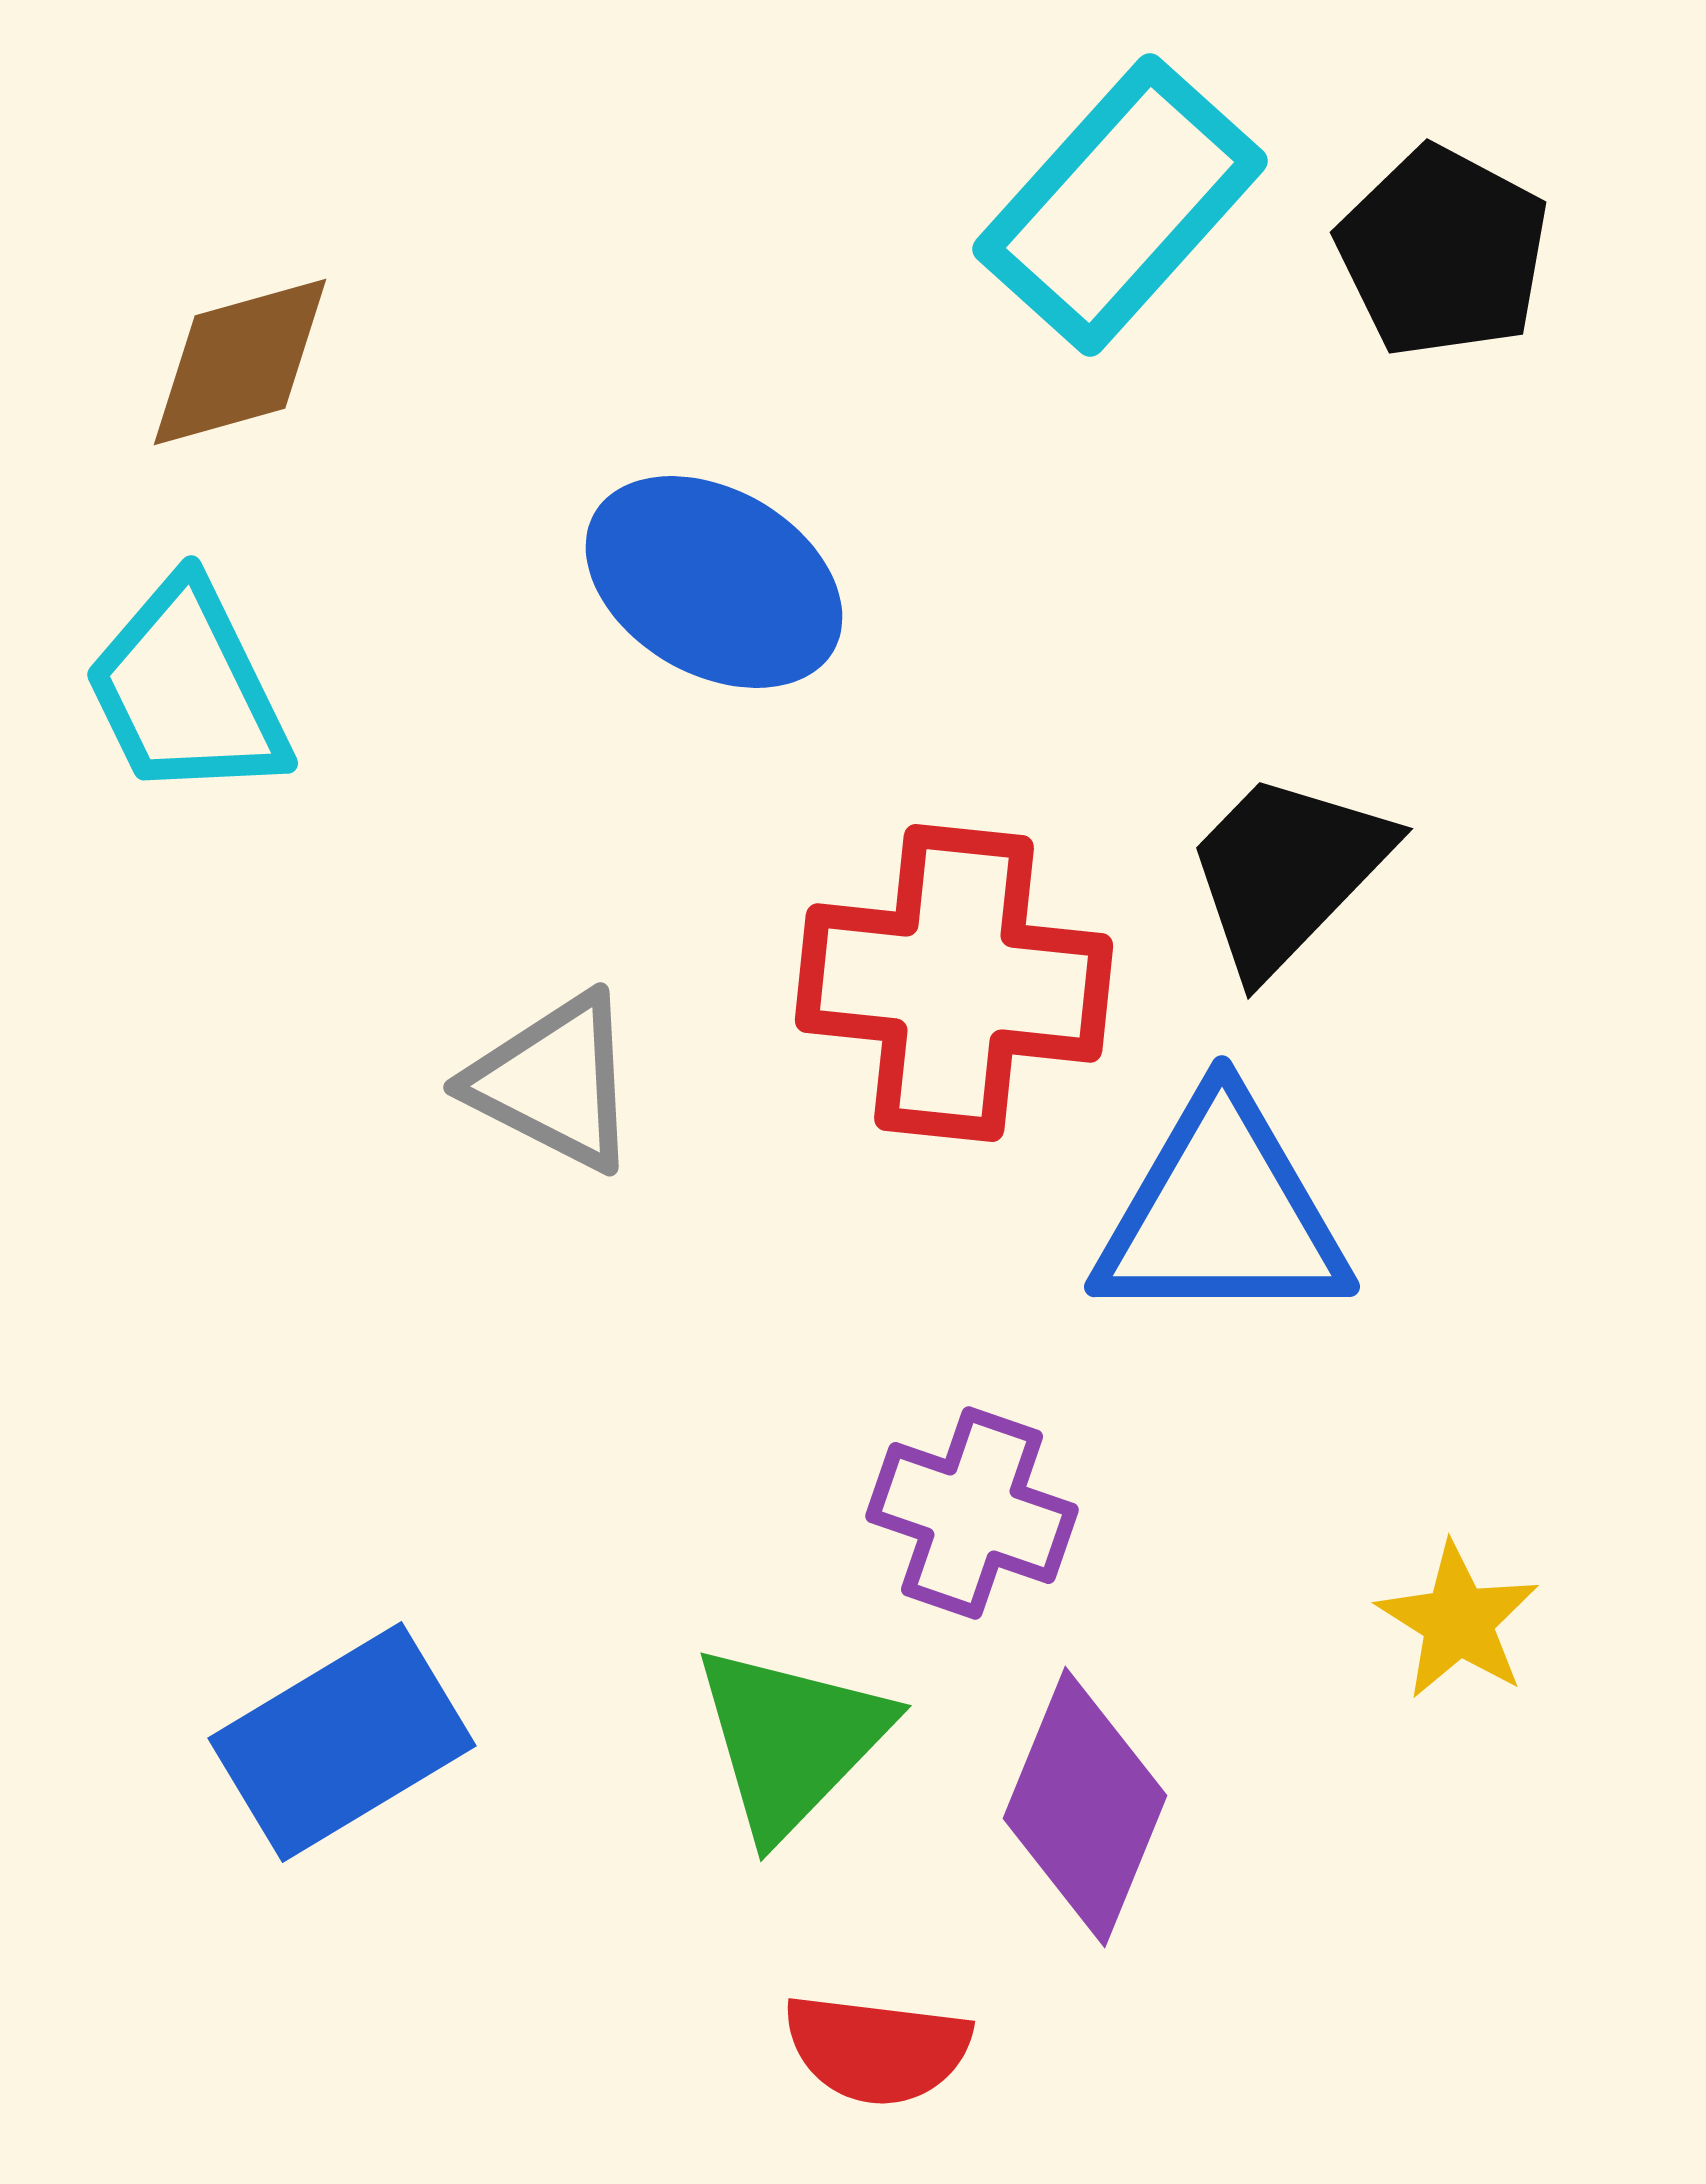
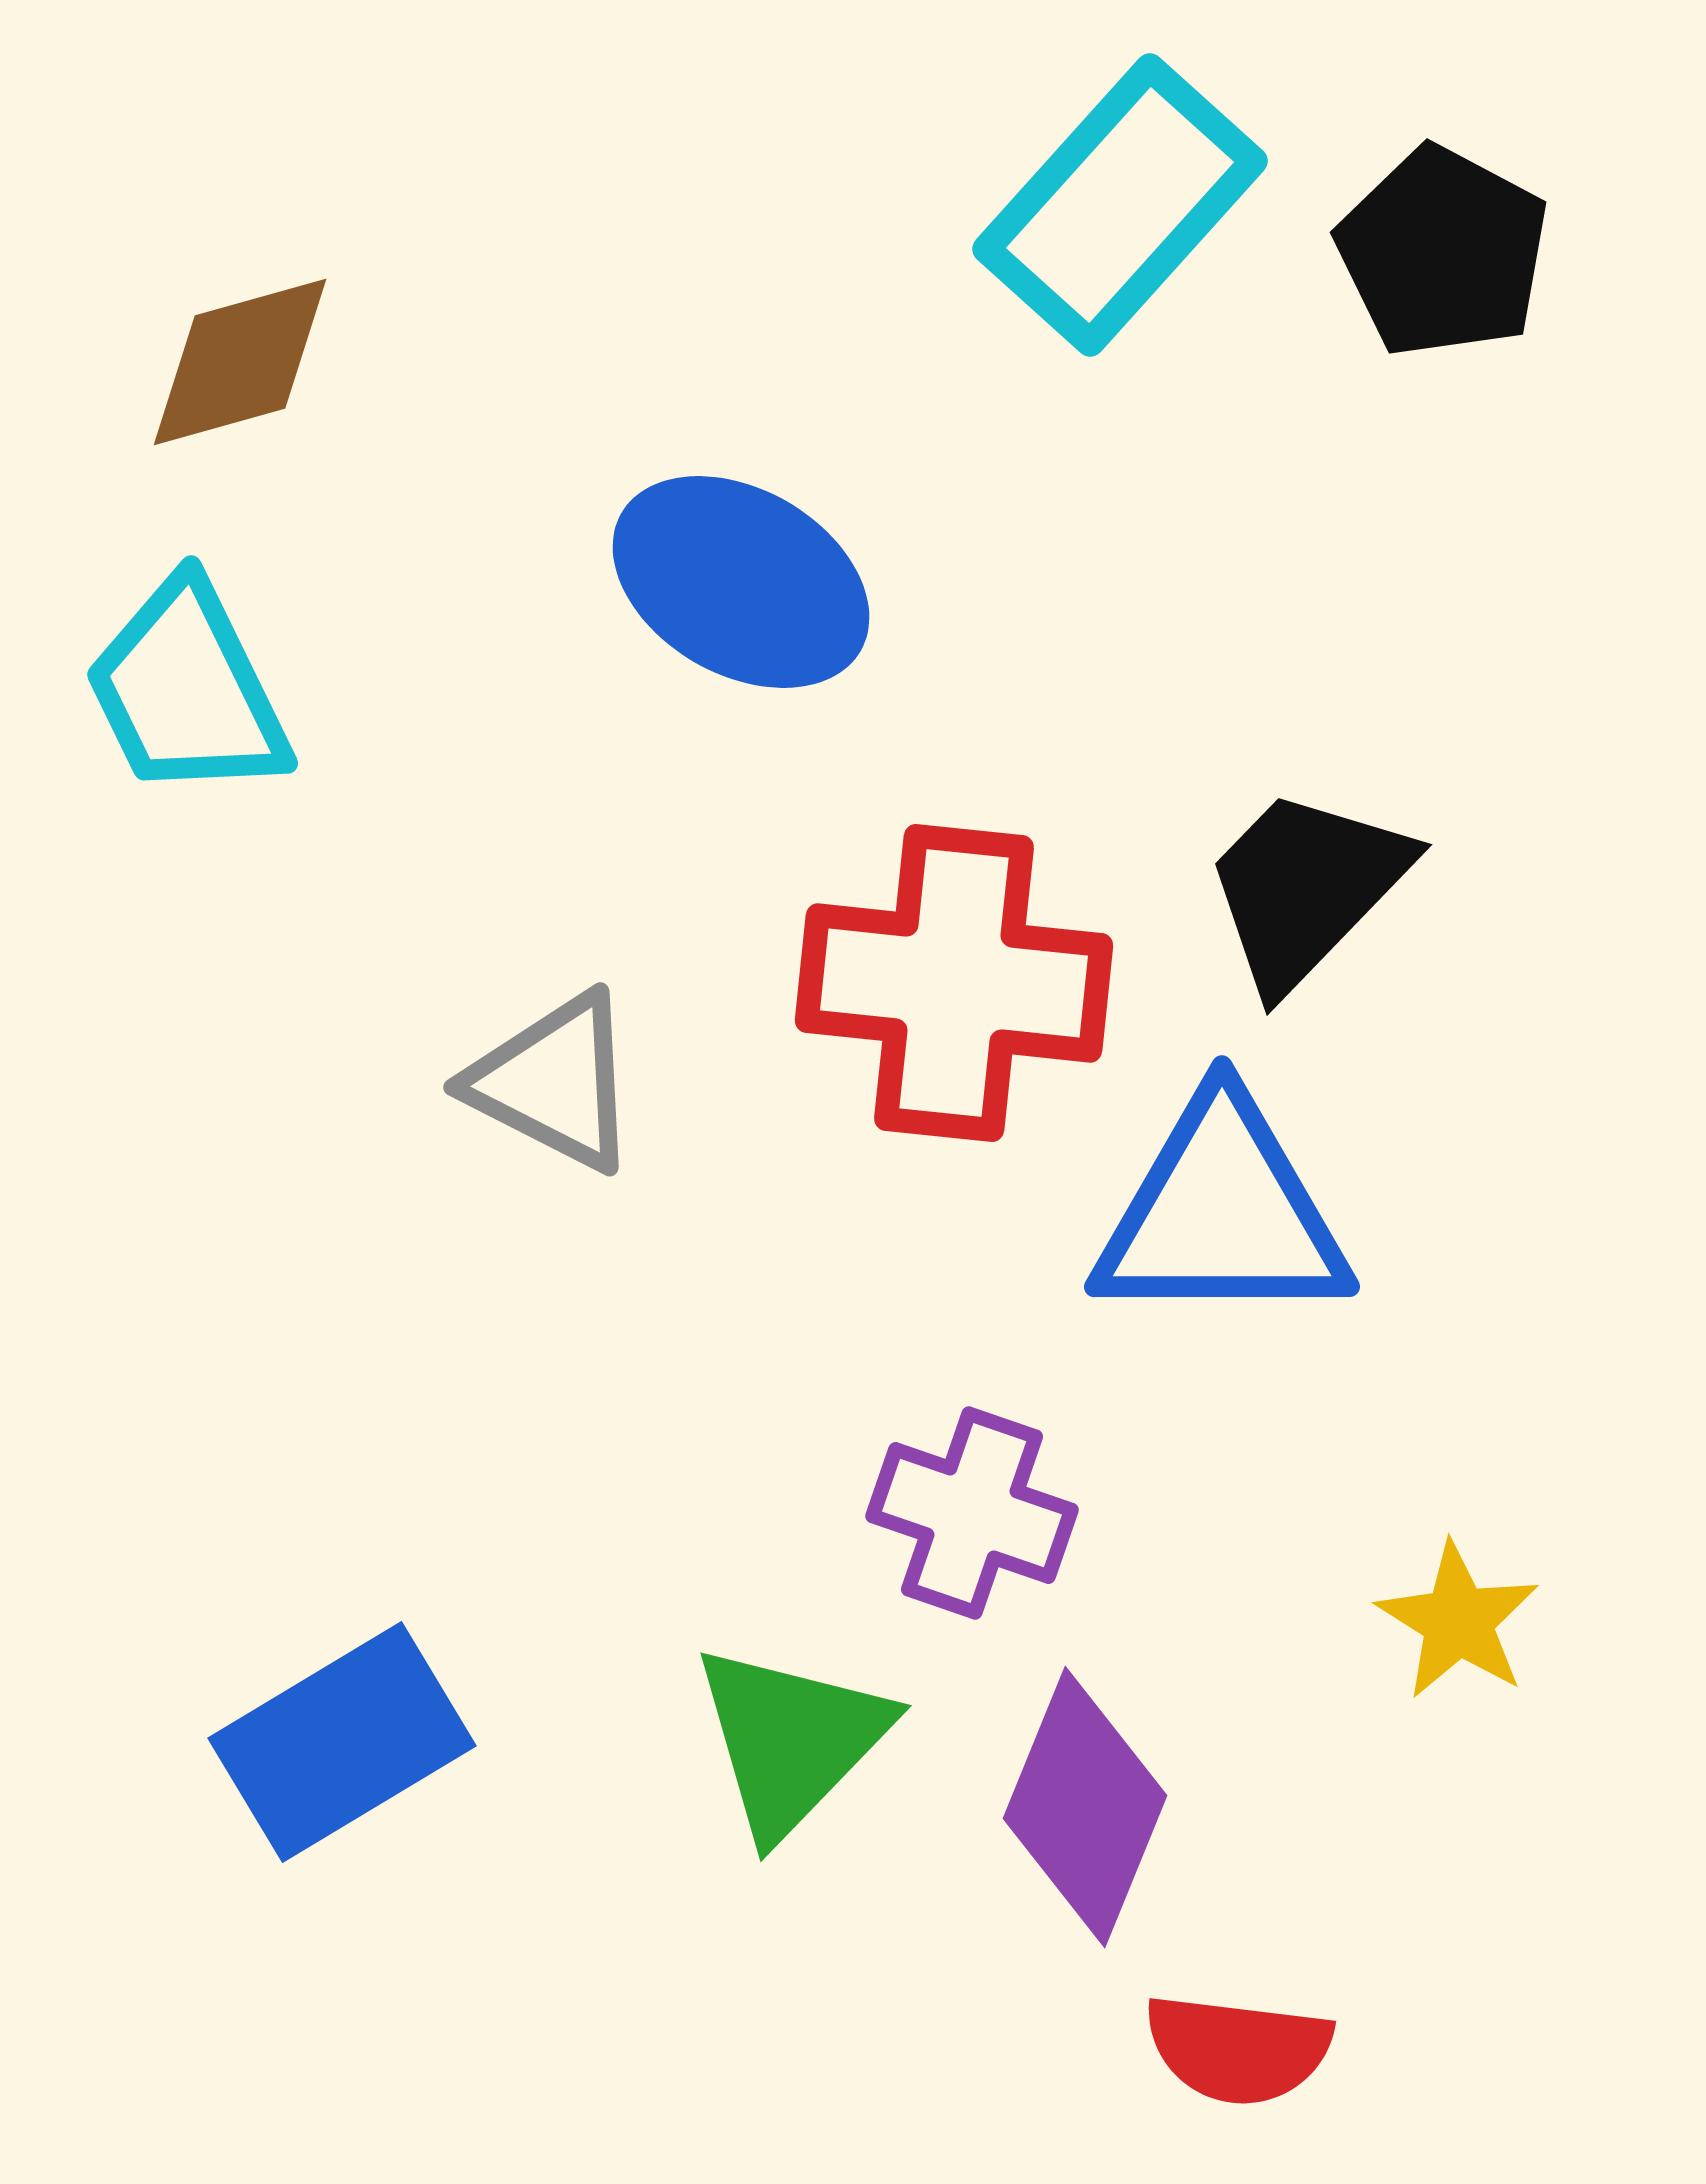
blue ellipse: moved 27 px right
black trapezoid: moved 19 px right, 16 px down
red semicircle: moved 361 px right
